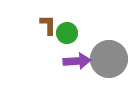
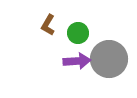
brown L-shape: rotated 150 degrees counterclockwise
green circle: moved 11 px right
